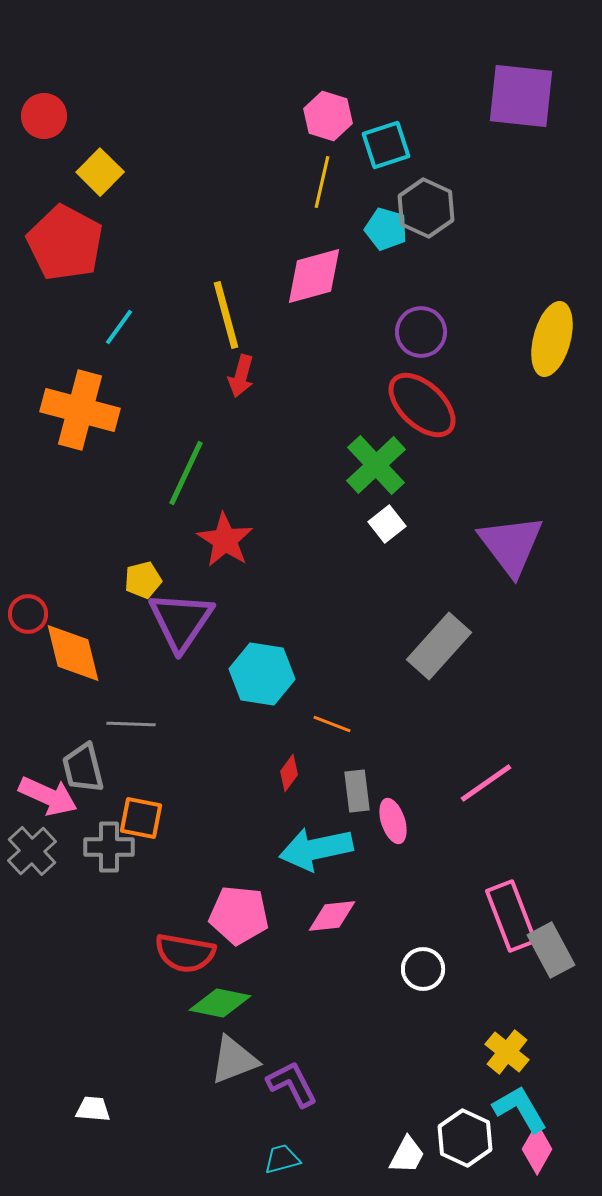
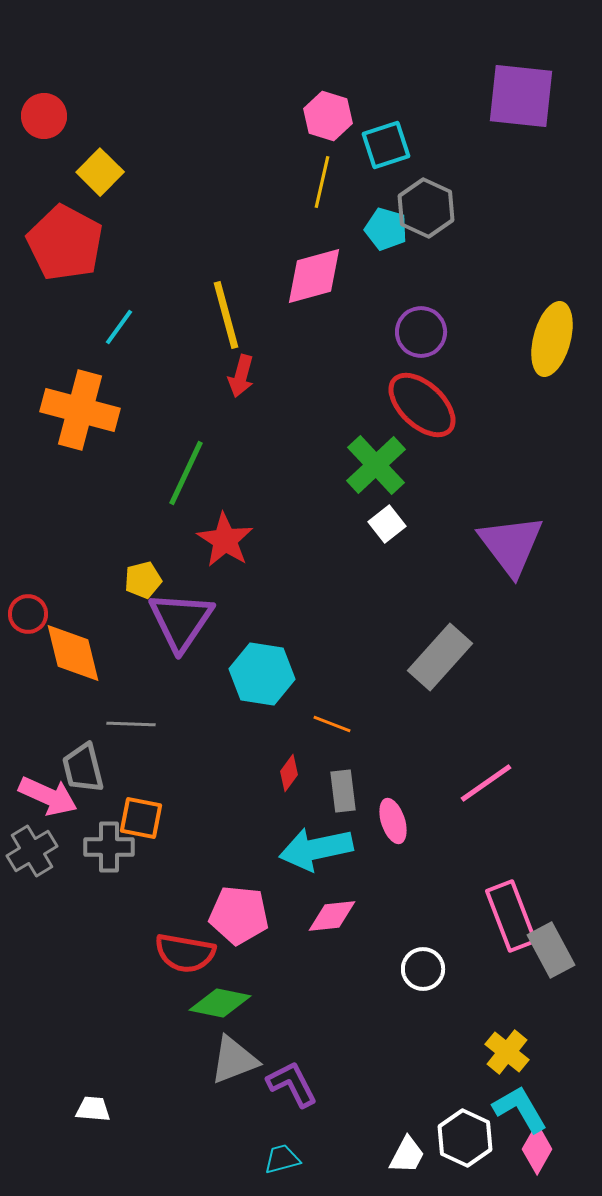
gray rectangle at (439, 646): moved 1 px right, 11 px down
gray rectangle at (357, 791): moved 14 px left
gray cross at (32, 851): rotated 12 degrees clockwise
